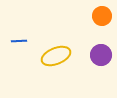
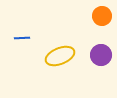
blue line: moved 3 px right, 3 px up
yellow ellipse: moved 4 px right
